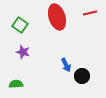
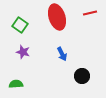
blue arrow: moved 4 px left, 11 px up
